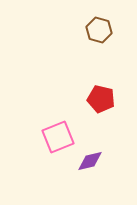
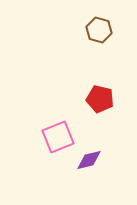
red pentagon: moved 1 px left
purple diamond: moved 1 px left, 1 px up
